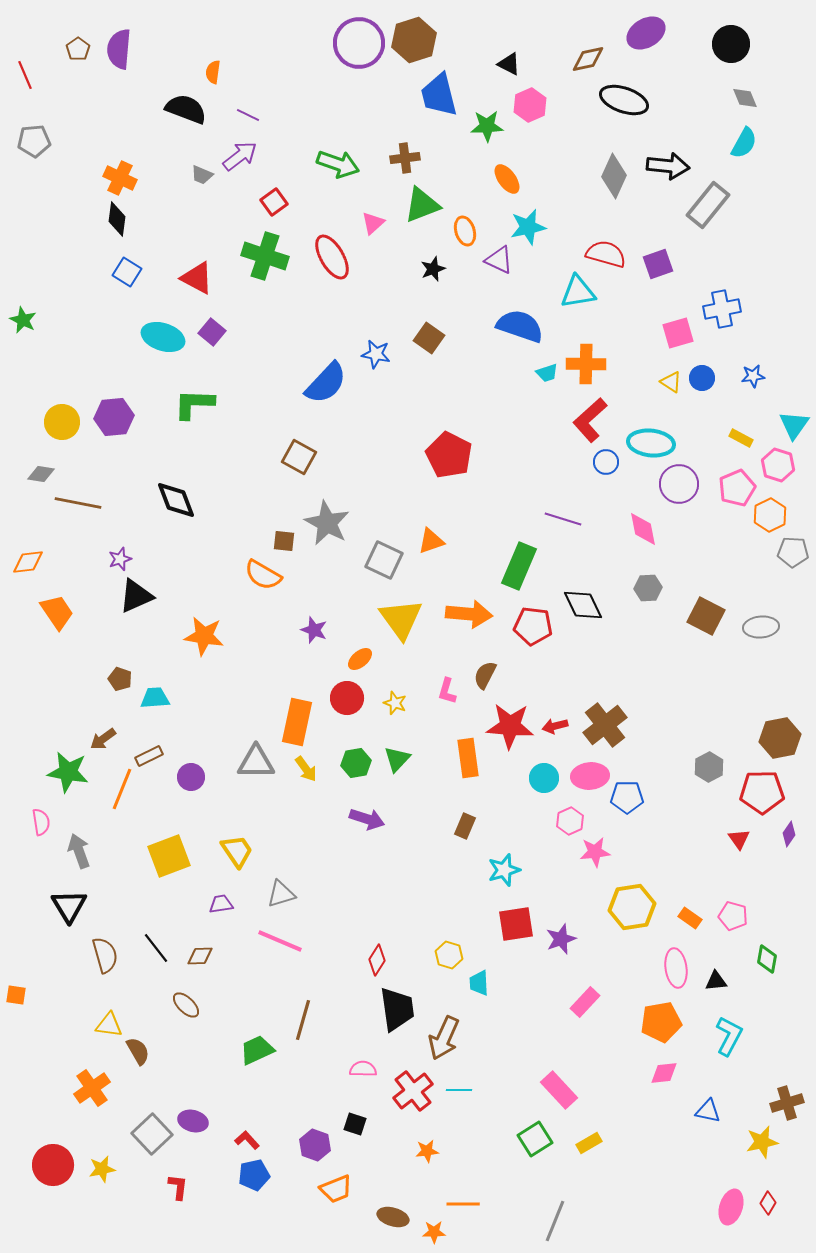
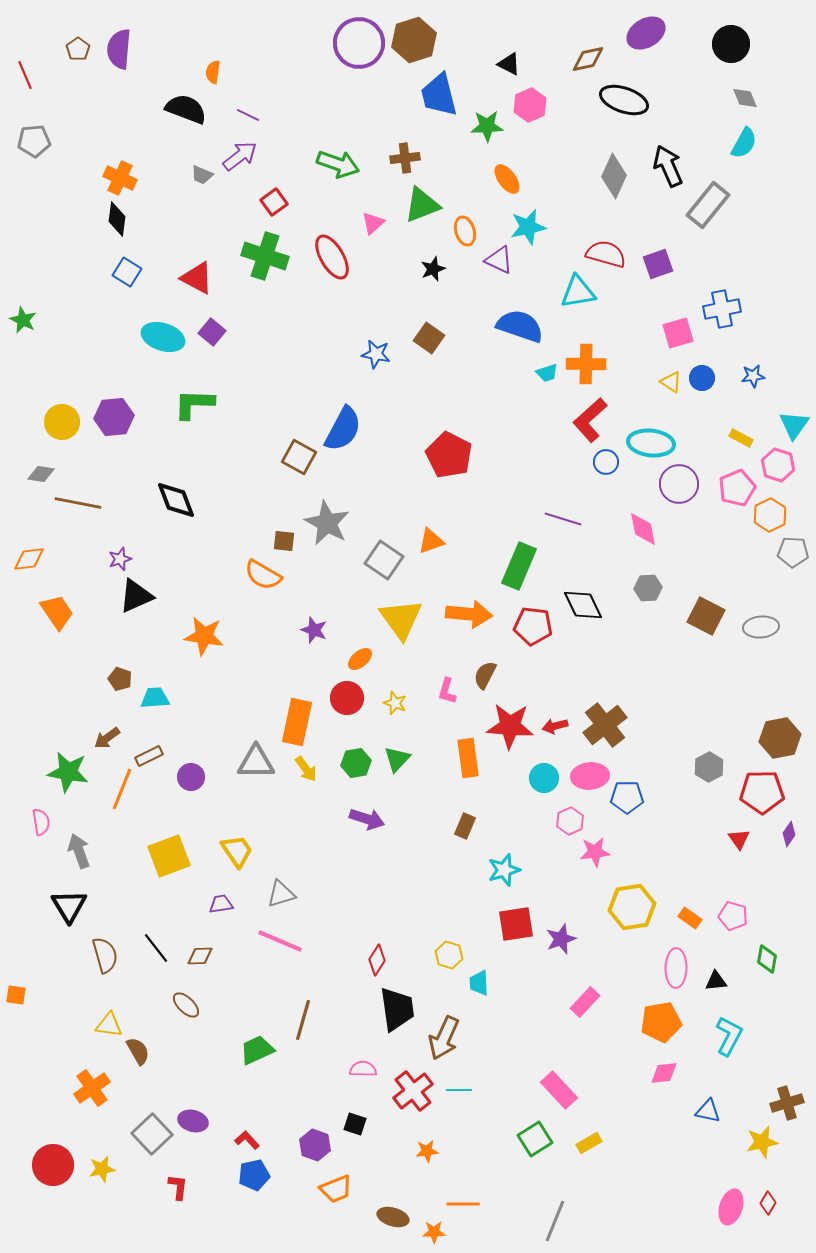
black arrow at (668, 166): rotated 120 degrees counterclockwise
blue semicircle at (326, 383): moved 17 px right, 46 px down; rotated 15 degrees counterclockwise
gray square at (384, 560): rotated 9 degrees clockwise
orange diamond at (28, 562): moved 1 px right, 3 px up
brown arrow at (103, 739): moved 4 px right, 1 px up
pink ellipse at (676, 968): rotated 9 degrees clockwise
